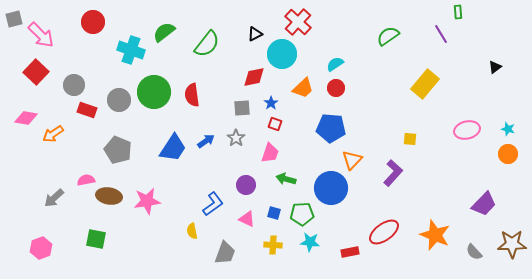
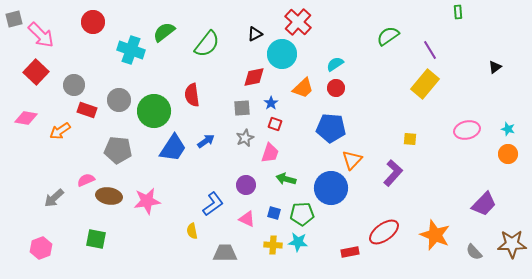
purple line at (441, 34): moved 11 px left, 16 px down
green circle at (154, 92): moved 19 px down
orange arrow at (53, 134): moved 7 px right, 3 px up
gray star at (236, 138): moved 9 px right; rotated 12 degrees clockwise
gray pentagon at (118, 150): rotated 16 degrees counterclockwise
pink semicircle at (86, 180): rotated 12 degrees counterclockwise
cyan star at (310, 242): moved 12 px left
gray trapezoid at (225, 253): rotated 110 degrees counterclockwise
